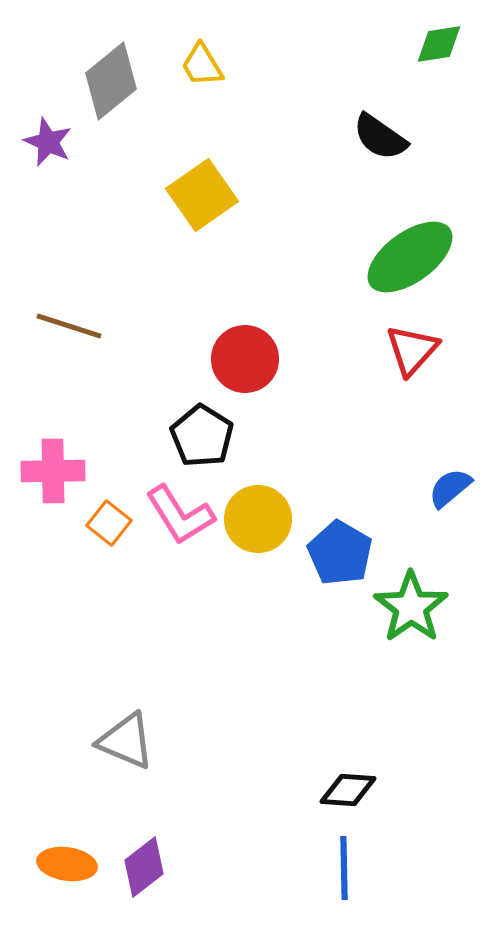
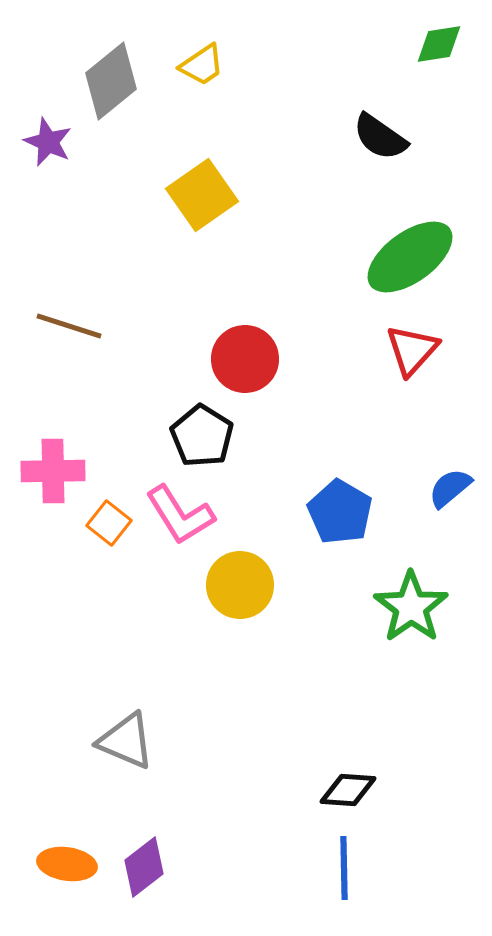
yellow trapezoid: rotated 93 degrees counterclockwise
yellow circle: moved 18 px left, 66 px down
blue pentagon: moved 41 px up
